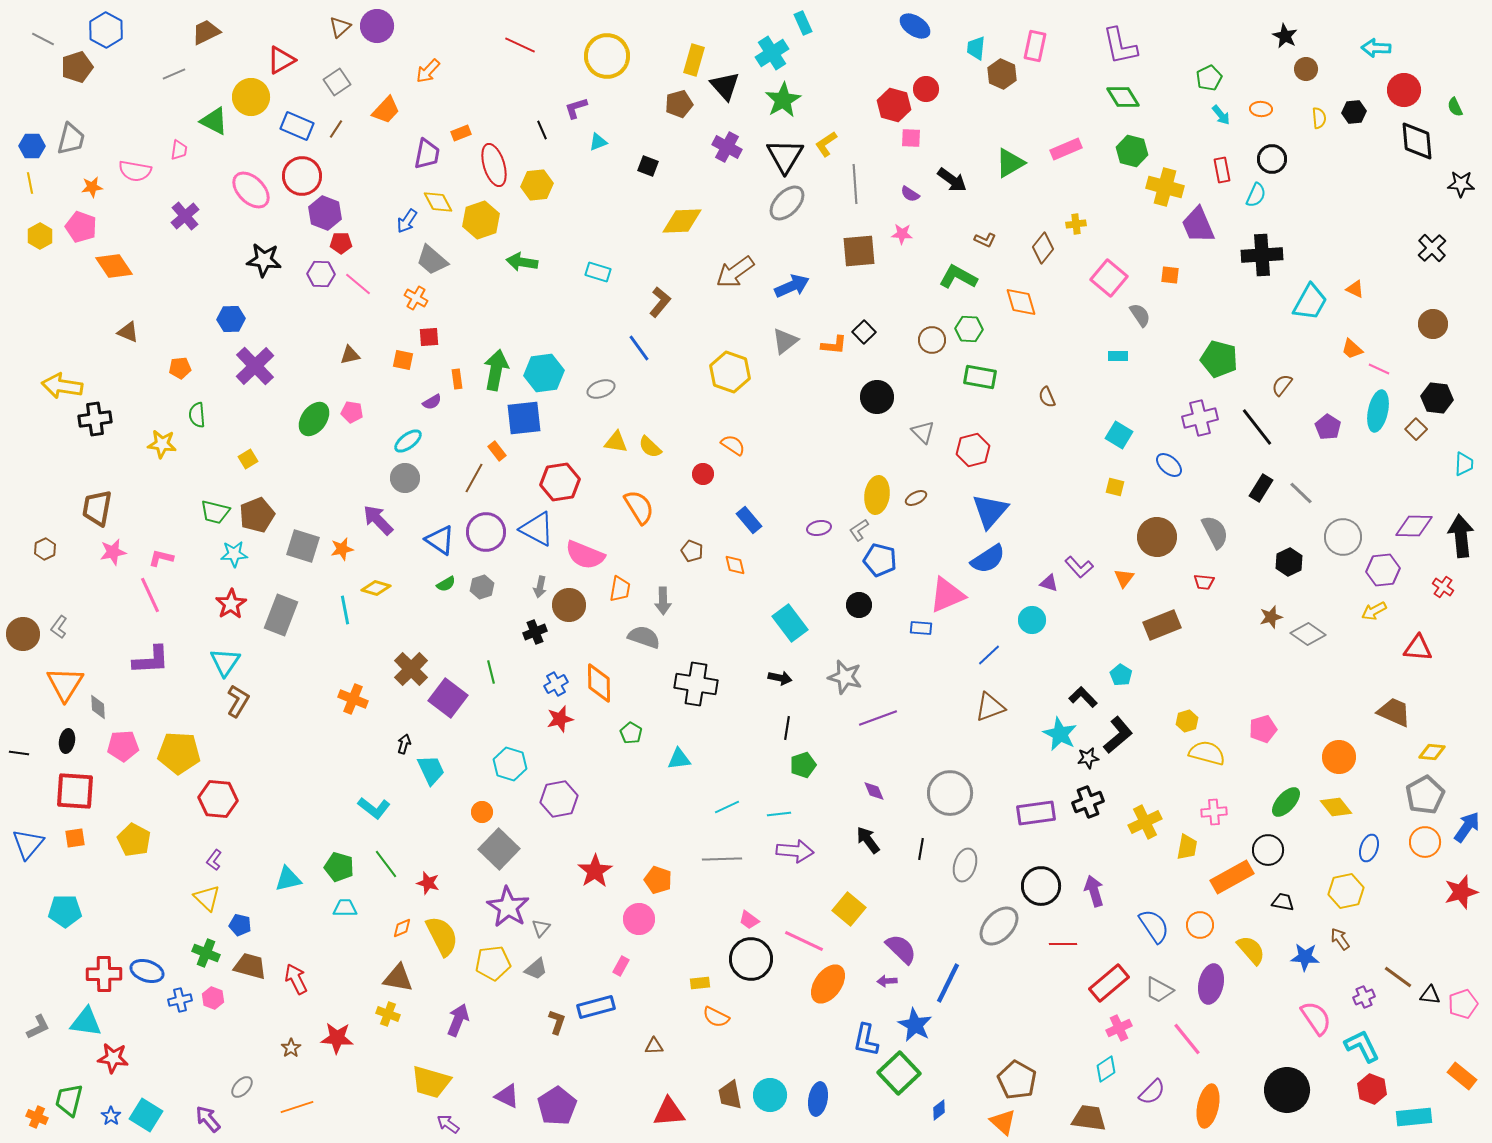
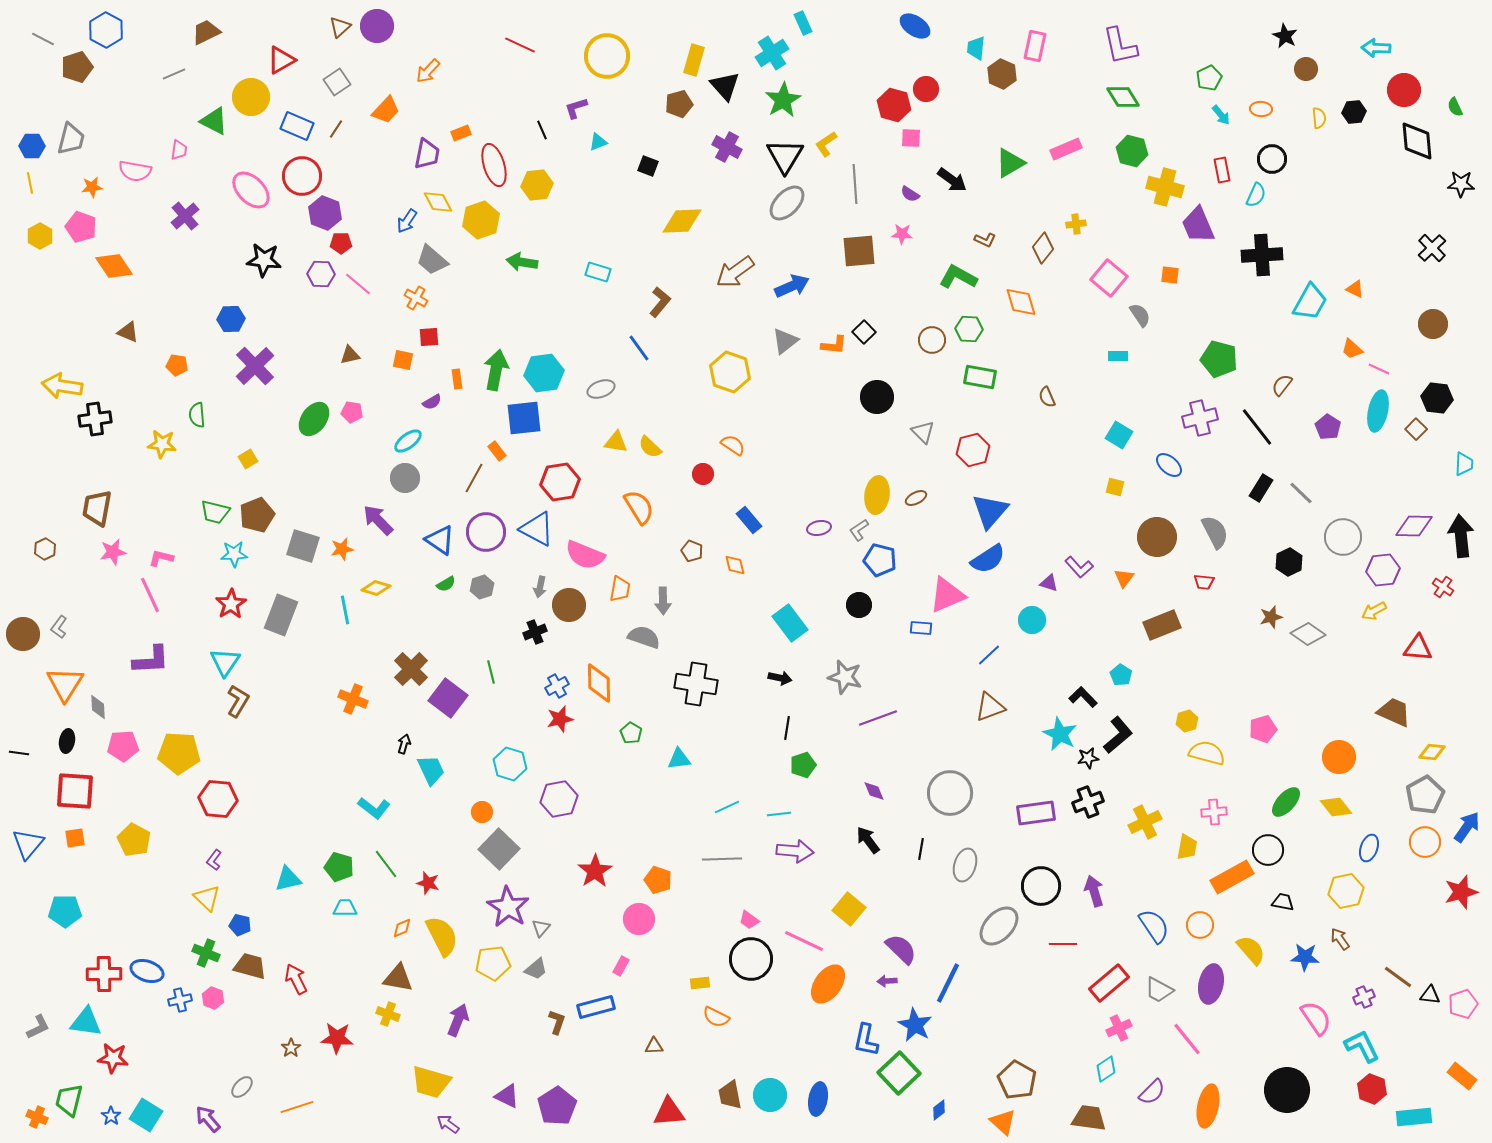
orange pentagon at (180, 368): moved 3 px left, 3 px up; rotated 15 degrees clockwise
blue cross at (556, 684): moved 1 px right, 2 px down
